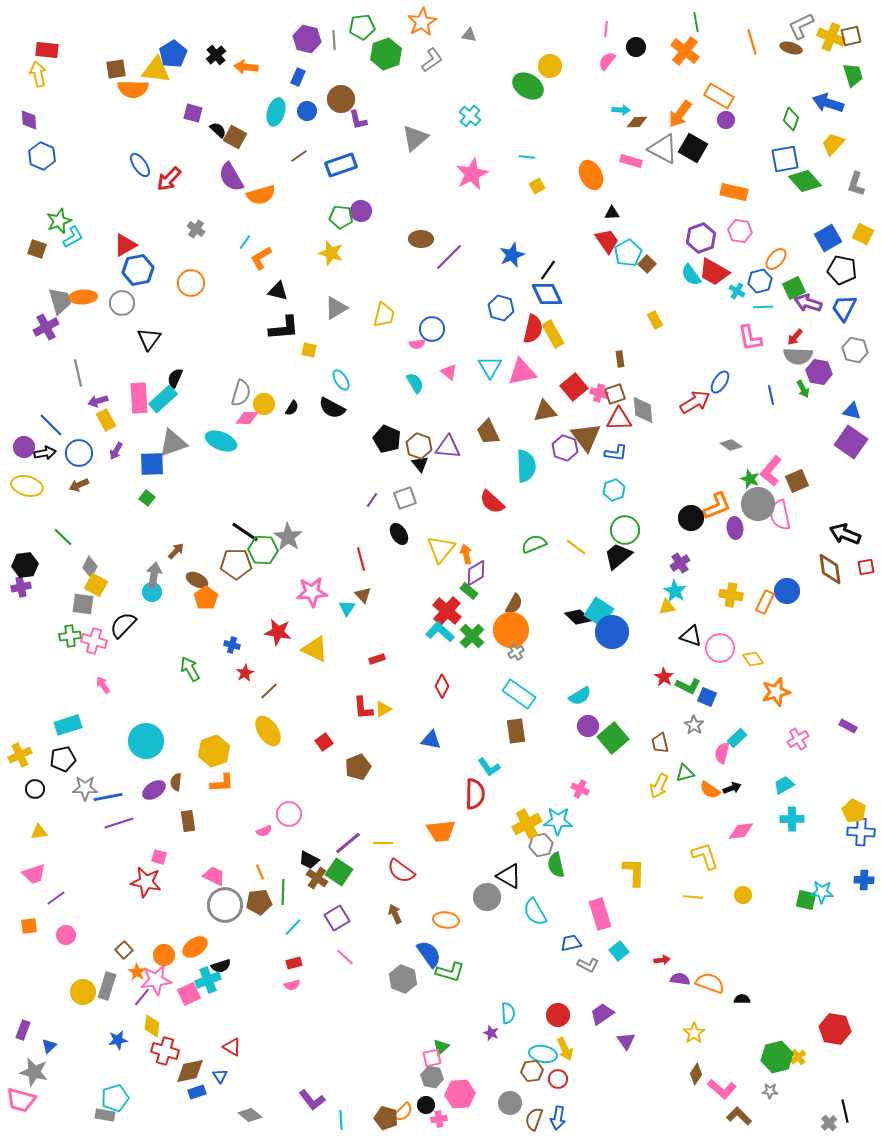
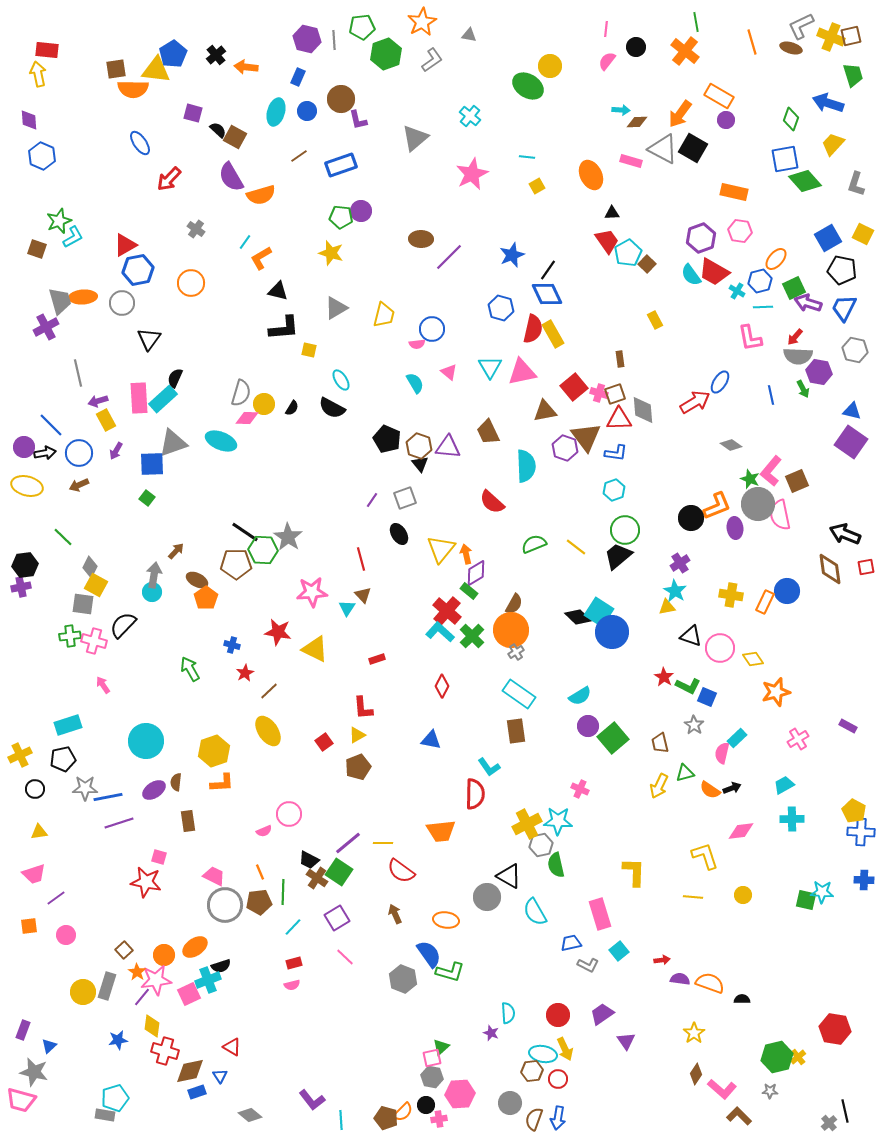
blue ellipse at (140, 165): moved 22 px up
yellow triangle at (383, 709): moved 26 px left, 26 px down
